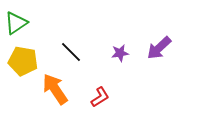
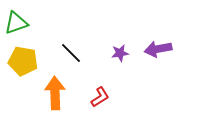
green triangle: rotated 15 degrees clockwise
purple arrow: moved 1 px left, 1 px down; rotated 32 degrees clockwise
black line: moved 1 px down
orange arrow: moved 4 px down; rotated 32 degrees clockwise
